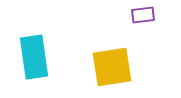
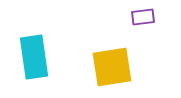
purple rectangle: moved 2 px down
